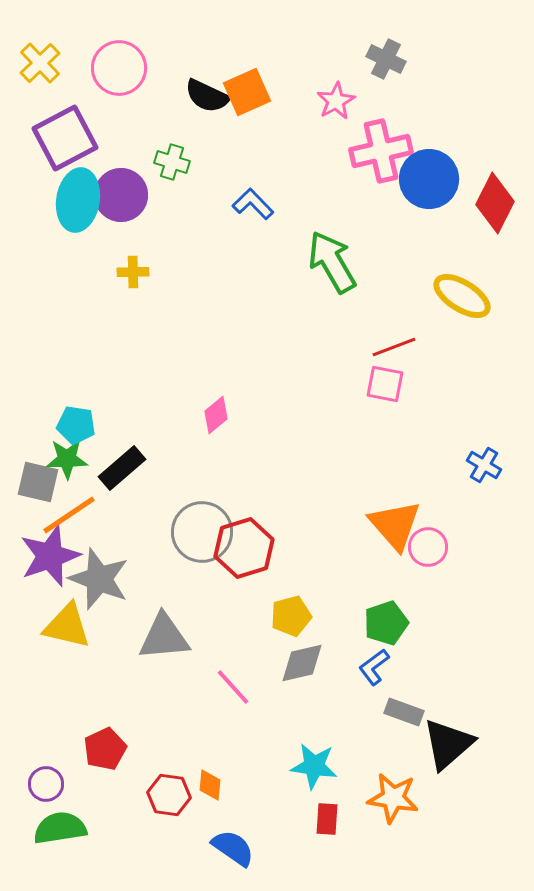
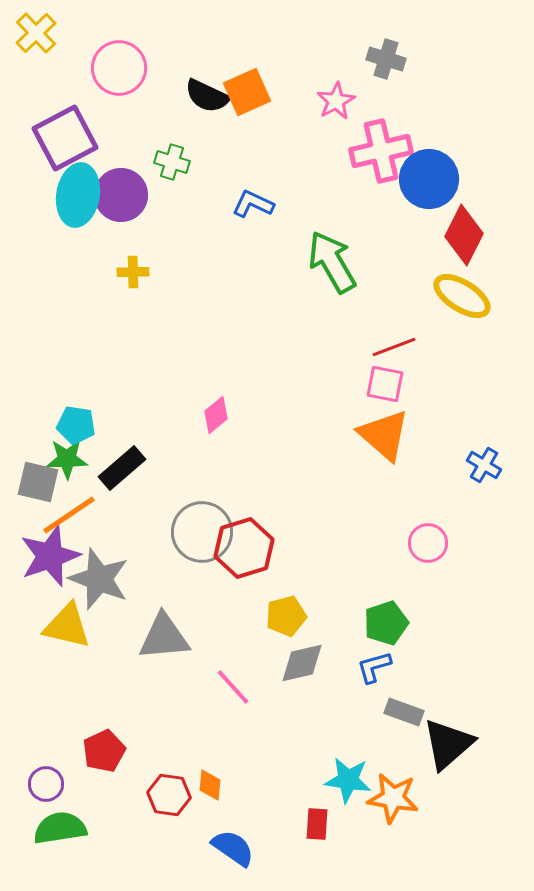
gray cross at (386, 59): rotated 9 degrees counterclockwise
yellow cross at (40, 63): moved 4 px left, 30 px up
cyan ellipse at (78, 200): moved 5 px up
red diamond at (495, 203): moved 31 px left, 32 px down
blue L-shape at (253, 204): rotated 21 degrees counterclockwise
orange triangle at (395, 525): moved 11 px left, 90 px up; rotated 8 degrees counterclockwise
pink circle at (428, 547): moved 4 px up
yellow pentagon at (291, 616): moved 5 px left
blue L-shape at (374, 667): rotated 21 degrees clockwise
red pentagon at (105, 749): moved 1 px left, 2 px down
cyan star at (314, 766): moved 34 px right, 14 px down
red rectangle at (327, 819): moved 10 px left, 5 px down
